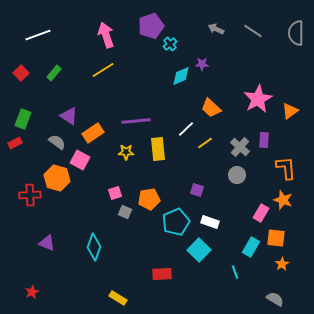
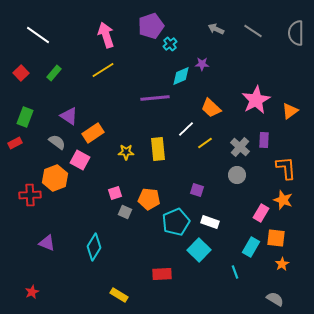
white line at (38, 35): rotated 55 degrees clockwise
pink star at (258, 99): moved 2 px left, 1 px down
green rectangle at (23, 119): moved 2 px right, 2 px up
purple line at (136, 121): moved 19 px right, 23 px up
orange hexagon at (57, 178): moved 2 px left; rotated 25 degrees clockwise
orange pentagon at (149, 199): rotated 15 degrees clockwise
cyan diamond at (94, 247): rotated 12 degrees clockwise
yellow rectangle at (118, 298): moved 1 px right, 3 px up
